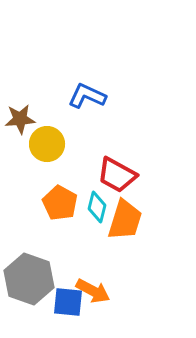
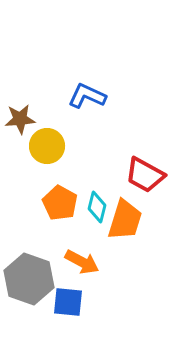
yellow circle: moved 2 px down
red trapezoid: moved 28 px right
orange arrow: moved 11 px left, 29 px up
